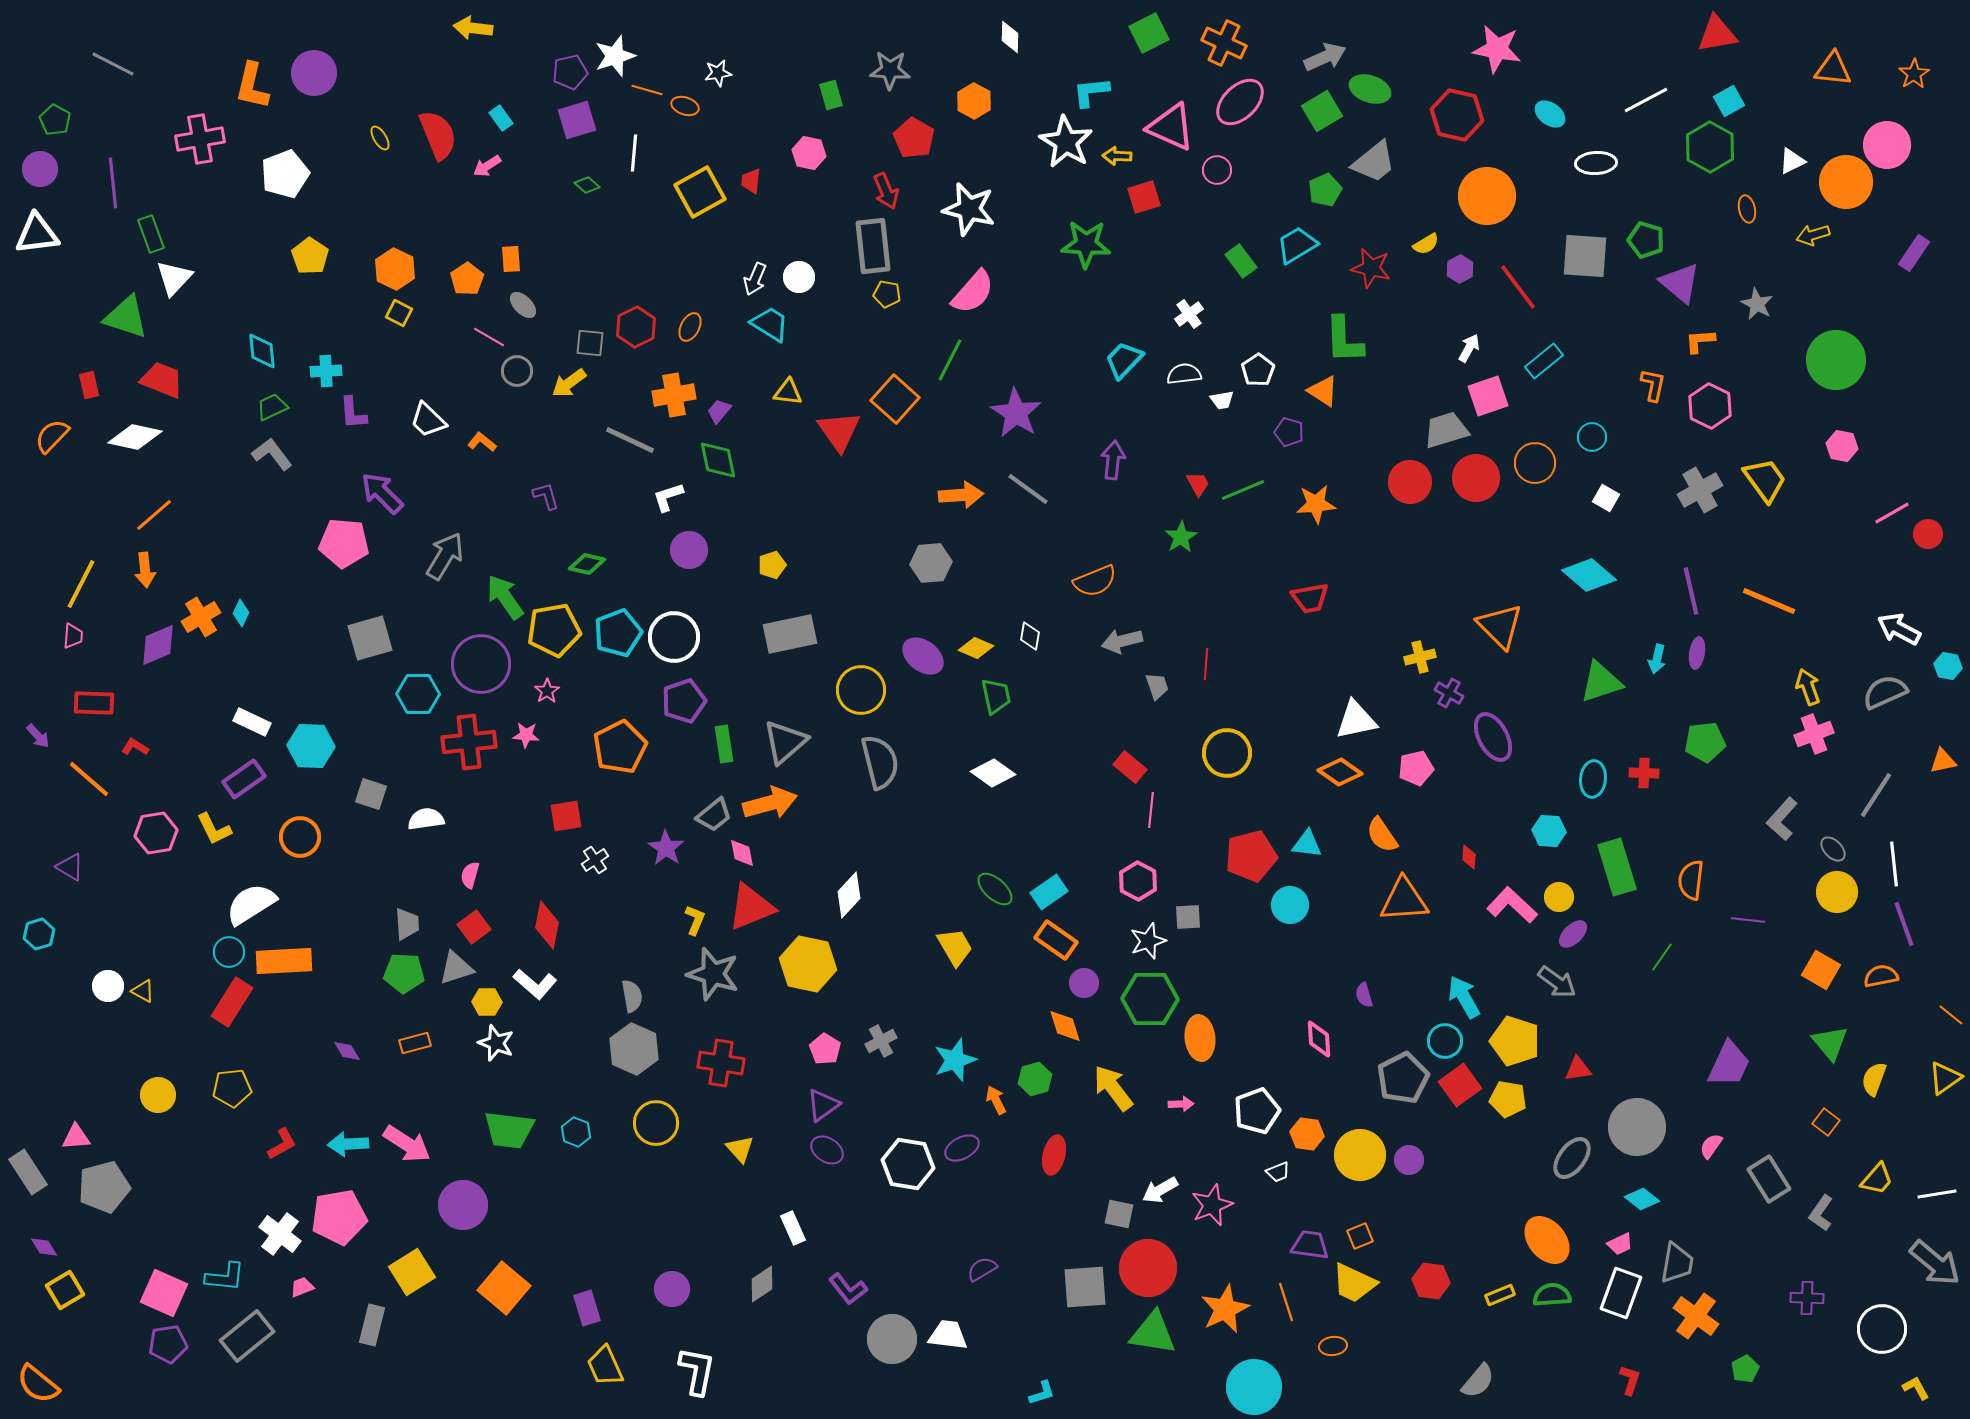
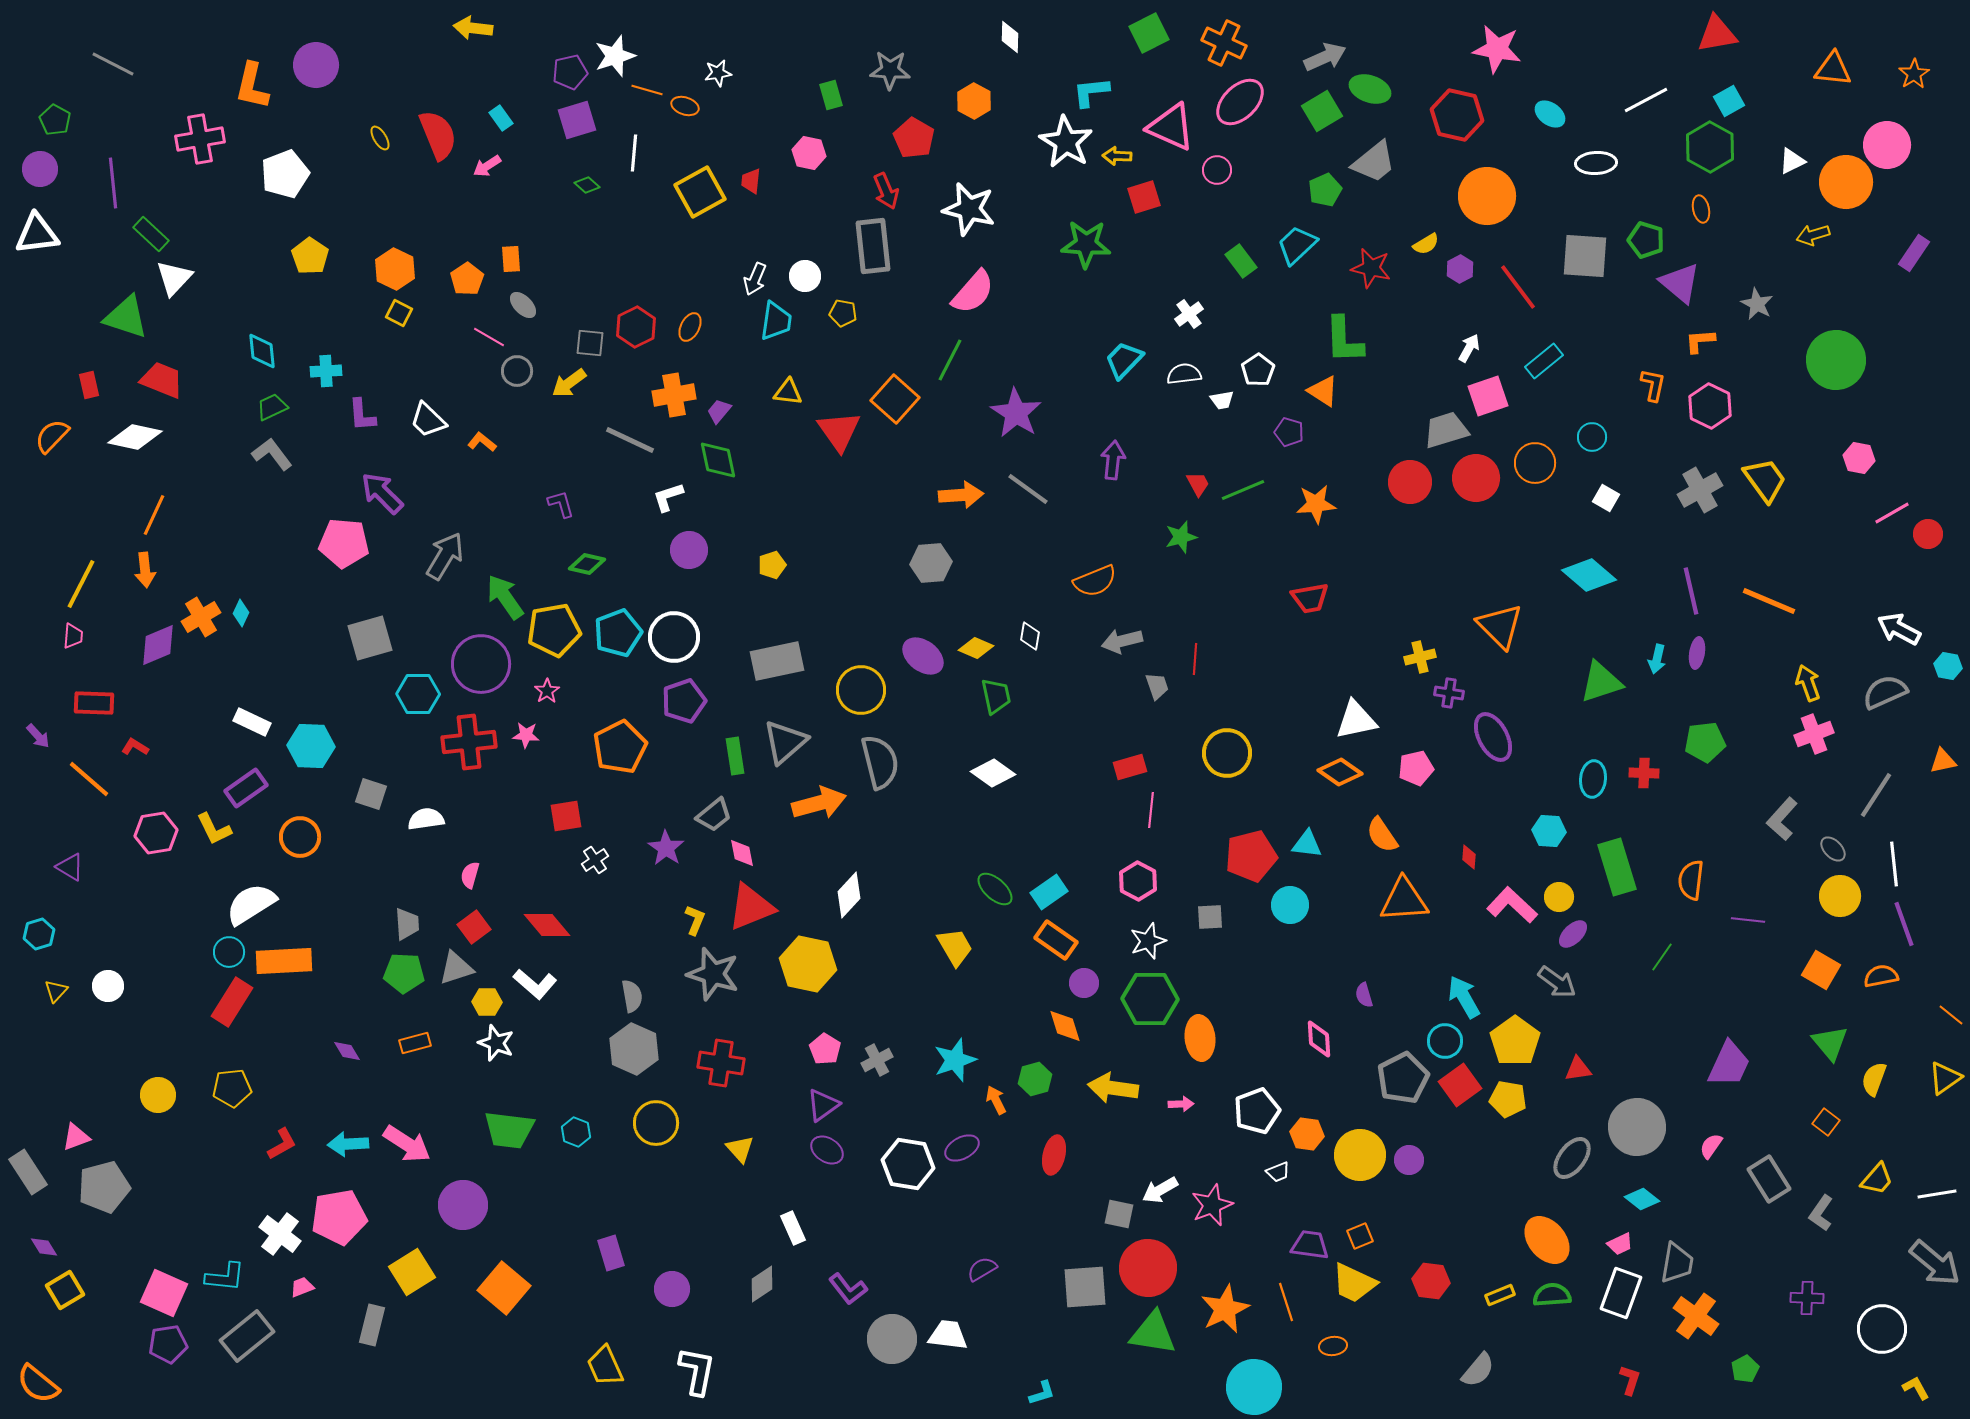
purple circle at (314, 73): moved 2 px right, 8 px up
orange ellipse at (1747, 209): moved 46 px left
green rectangle at (151, 234): rotated 27 degrees counterclockwise
cyan trapezoid at (1297, 245): rotated 12 degrees counterclockwise
white circle at (799, 277): moved 6 px right, 1 px up
yellow pentagon at (887, 294): moved 44 px left, 19 px down
cyan trapezoid at (770, 324): moved 6 px right, 3 px up; rotated 66 degrees clockwise
purple L-shape at (353, 413): moved 9 px right, 2 px down
pink hexagon at (1842, 446): moved 17 px right, 12 px down
purple L-shape at (546, 496): moved 15 px right, 8 px down
orange line at (154, 515): rotated 24 degrees counterclockwise
green star at (1181, 537): rotated 16 degrees clockwise
gray rectangle at (790, 634): moved 13 px left, 27 px down
red line at (1206, 664): moved 11 px left, 5 px up
yellow arrow at (1808, 687): moved 4 px up
purple cross at (1449, 693): rotated 20 degrees counterclockwise
green rectangle at (724, 744): moved 11 px right, 12 px down
red rectangle at (1130, 767): rotated 56 degrees counterclockwise
purple rectangle at (244, 779): moved 2 px right, 9 px down
orange arrow at (770, 803): moved 49 px right
yellow circle at (1837, 892): moved 3 px right, 4 px down
gray square at (1188, 917): moved 22 px right
red diamond at (547, 925): rotated 51 degrees counterclockwise
yellow triangle at (143, 991): moved 87 px left; rotated 45 degrees clockwise
gray cross at (881, 1041): moved 4 px left, 19 px down
yellow pentagon at (1515, 1041): rotated 18 degrees clockwise
yellow arrow at (1113, 1088): rotated 45 degrees counterclockwise
pink triangle at (76, 1137): rotated 16 degrees counterclockwise
purple rectangle at (587, 1308): moved 24 px right, 55 px up
gray semicircle at (1478, 1381): moved 11 px up
